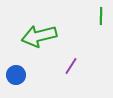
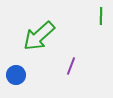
green arrow: rotated 28 degrees counterclockwise
purple line: rotated 12 degrees counterclockwise
